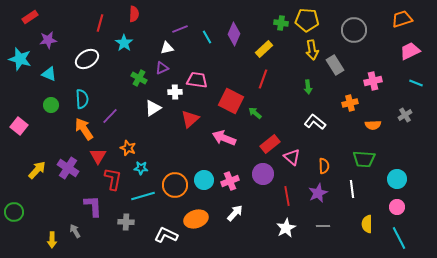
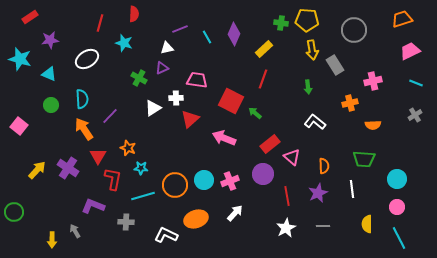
purple star at (48, 40): moved 2 px right
cyan star at (124, 43): rotated 18 degrees counterclockwise
white cross at (175, 92): moved 1 px right, 6 px down
gray cross at (405, 115): moved 10 px right
purple L-shape at (93, 206): rotated 65 degrees counterclockwise
